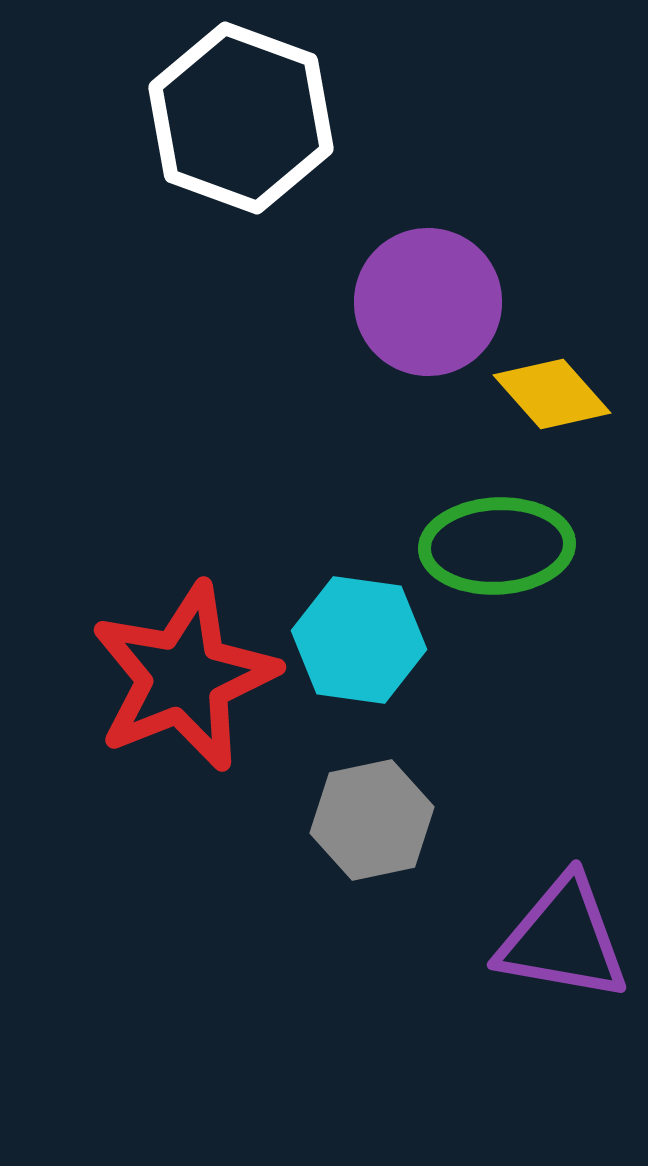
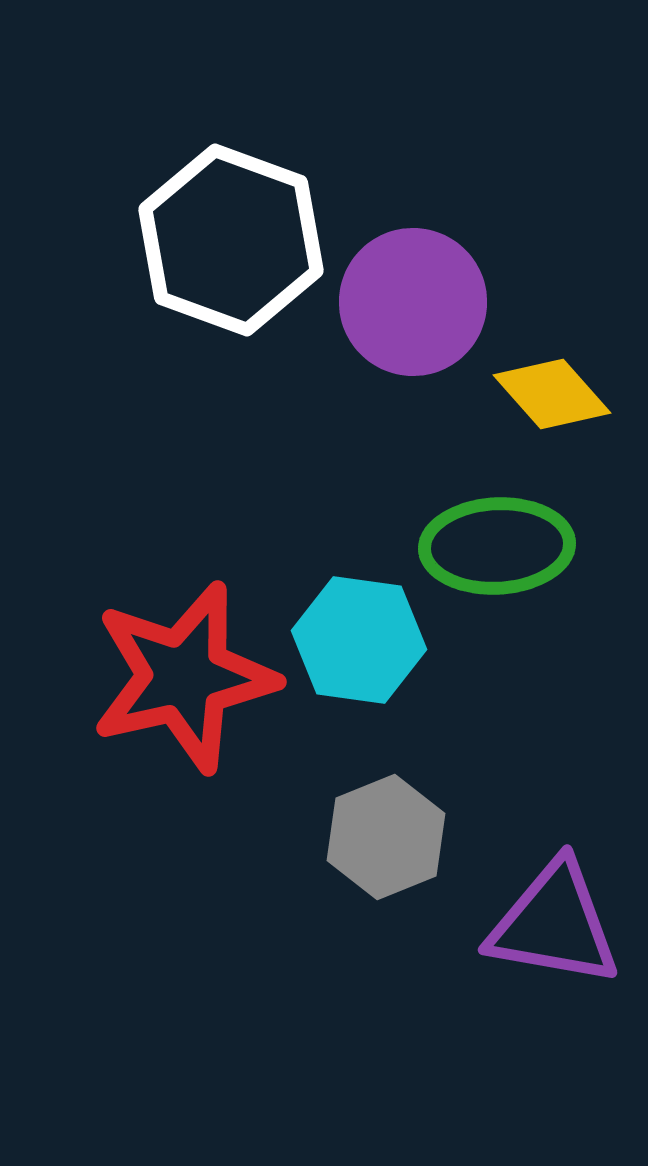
white hexagon: moved 10 px left, 122 px down
purple circle: moved 15 px left
red star: rotated 9 degrees clockwise
gray hexagon: moved 14 px right, 17 px down; rotated 10 degrees counterclockwise
purple triangle: moved 9 px left, 15 px up
